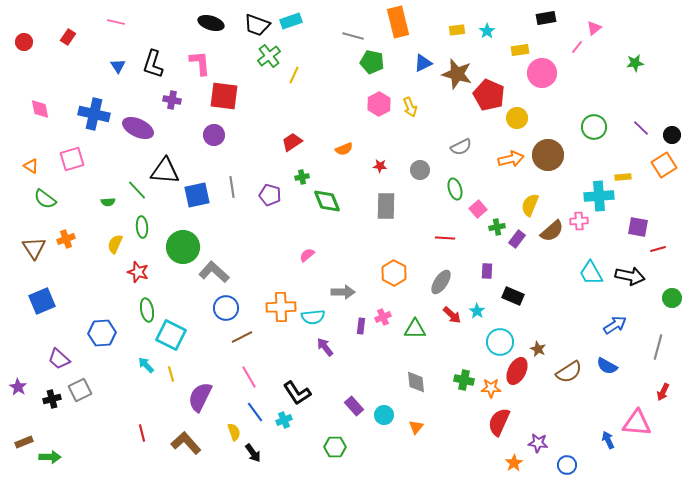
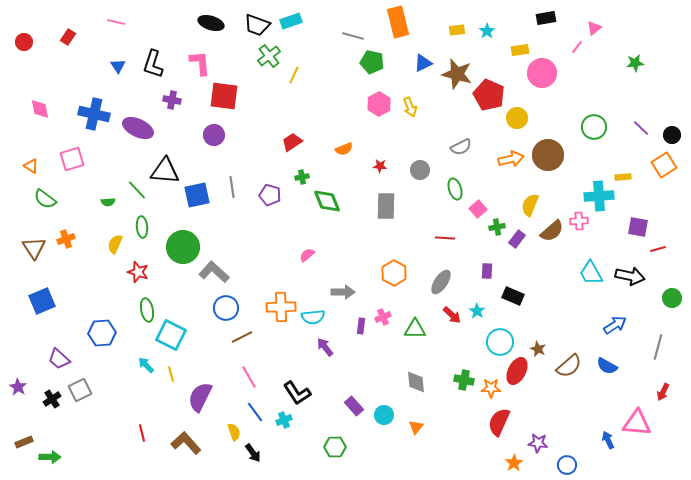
brown semicircle at (569, 372): moved 6 px up; rotated 8 degrees counterclockwise
black cross at (52, 399): rotated 18 degrees counterclockwise
